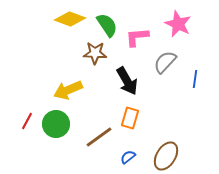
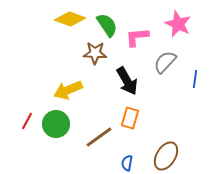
blue semicircle: moved 1 px left, 6 px down; rotated 42 degrees counterclockwise
